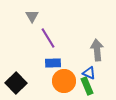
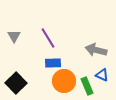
gray triangle: moved 18 px left, 20 px down
gray arrow: moved 1 px left; rotated 70 degrees counterclockwise
blue triangle: moved 13 px right, 2 px down
